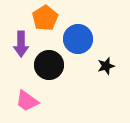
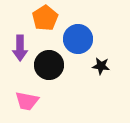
purple arrow: moved 1 px left, 4 px down
black star: moved 5 px left; rotated 24 degrees clockwise
pink trapezoid: rotated 25 degrees counterclockwise
